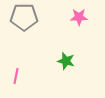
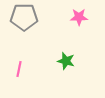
pink line: moved 3 px right, 7 px up
